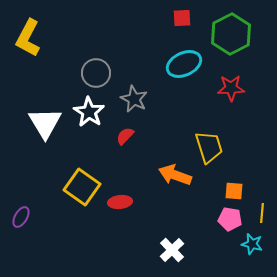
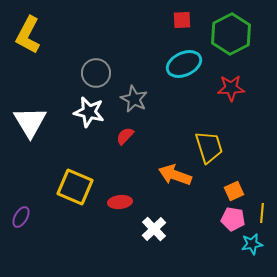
red square: moved 2 px down
yellow L-shape: moved 3 px up
white star: rotated 20 degrees counterclockwise
white triangle: moved 15 px left, 1 px up
yellow square: moved 7 px left; rotated 12 degrees counterclockwise
orange square: rotated 30 degrees counterclockwise
pink pentagon: moved 3 px right
cyan star: rotated 25 degrees counterclockwise
white cross: moved 18 px left, 21 px up
